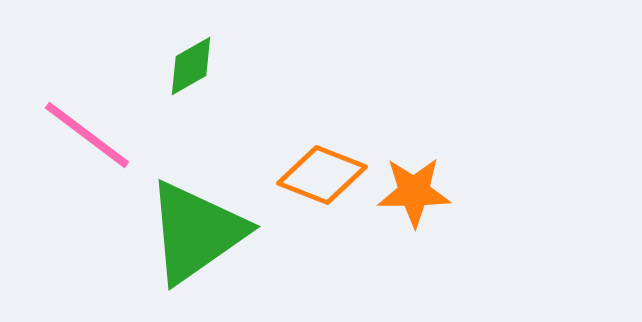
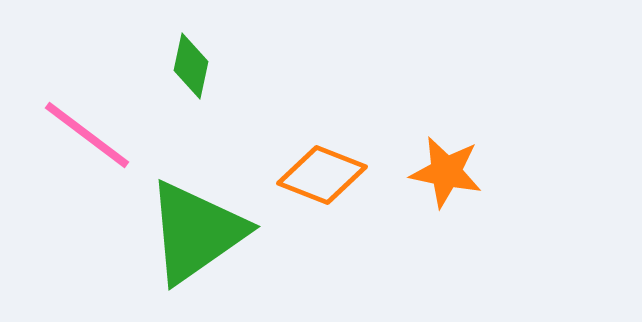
green diamond: rotated 48 degrees counterclockwise
orange star: moved 32 px right, 20 px up; rotated 12 degrees clockwise
